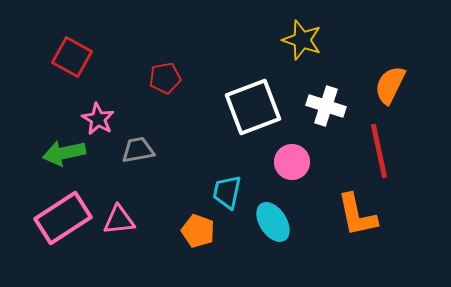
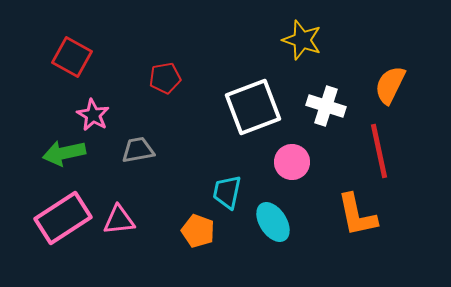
pink star: moved 5 px left, 4 px up
